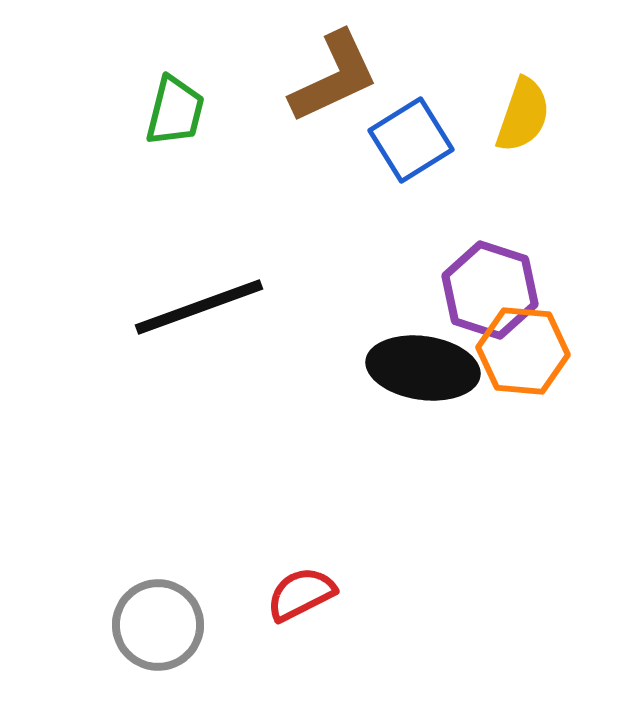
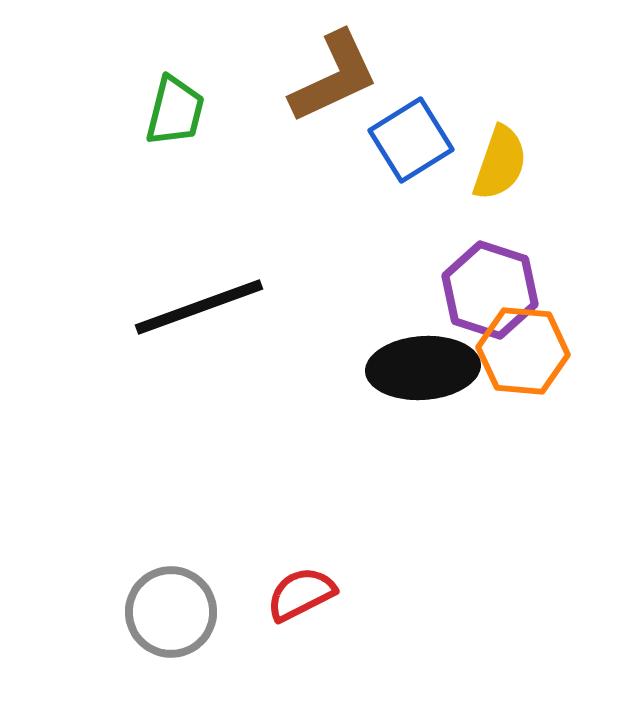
yellow semicircle: moved 23 px left, 48 px down
black ellipse: rotated 12 degrees counterclockwise
gray circle: moved 13 px right, 13 px up
